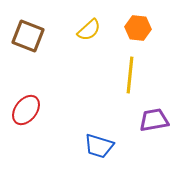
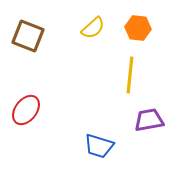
yellow semicircle: moved 4 px right, 2 px up
purple trapezoid: moved 5 px left
